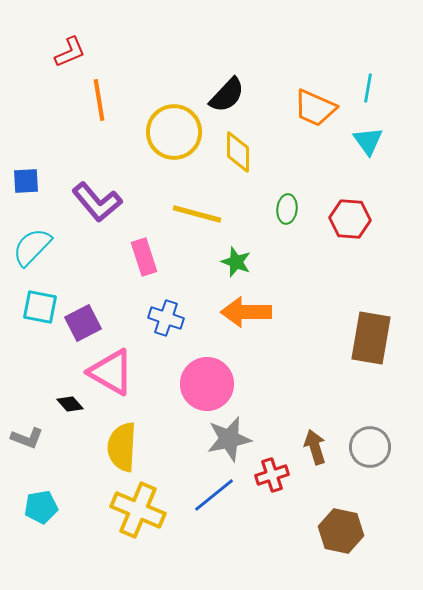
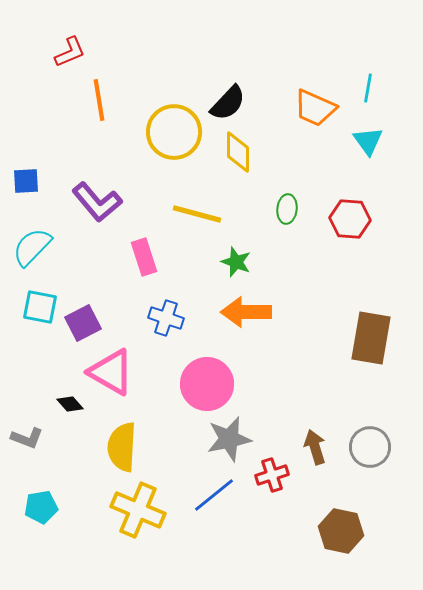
black semicircle: moved 1 px right, 8 px down
